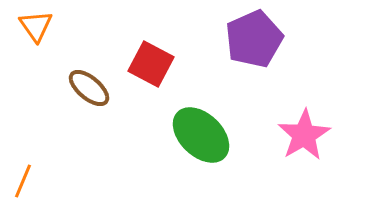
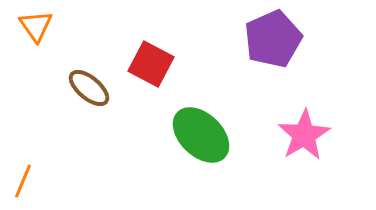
purple pentagon: moved 19 px right
